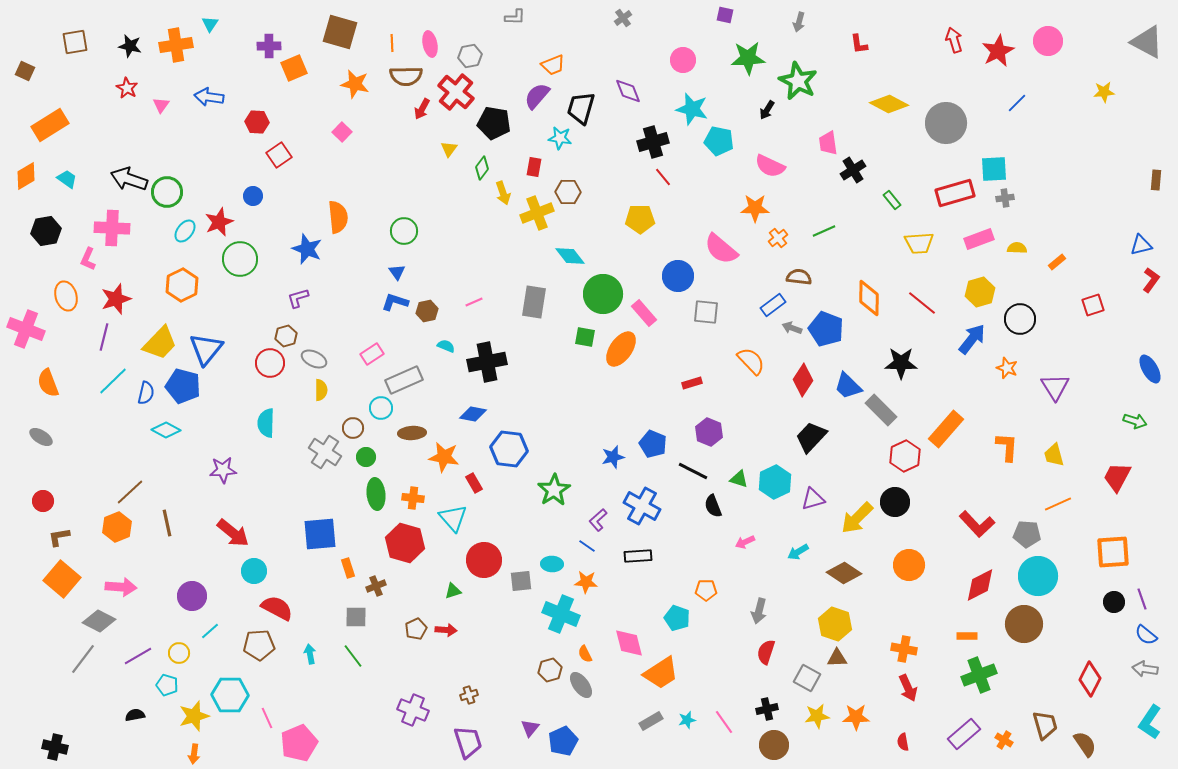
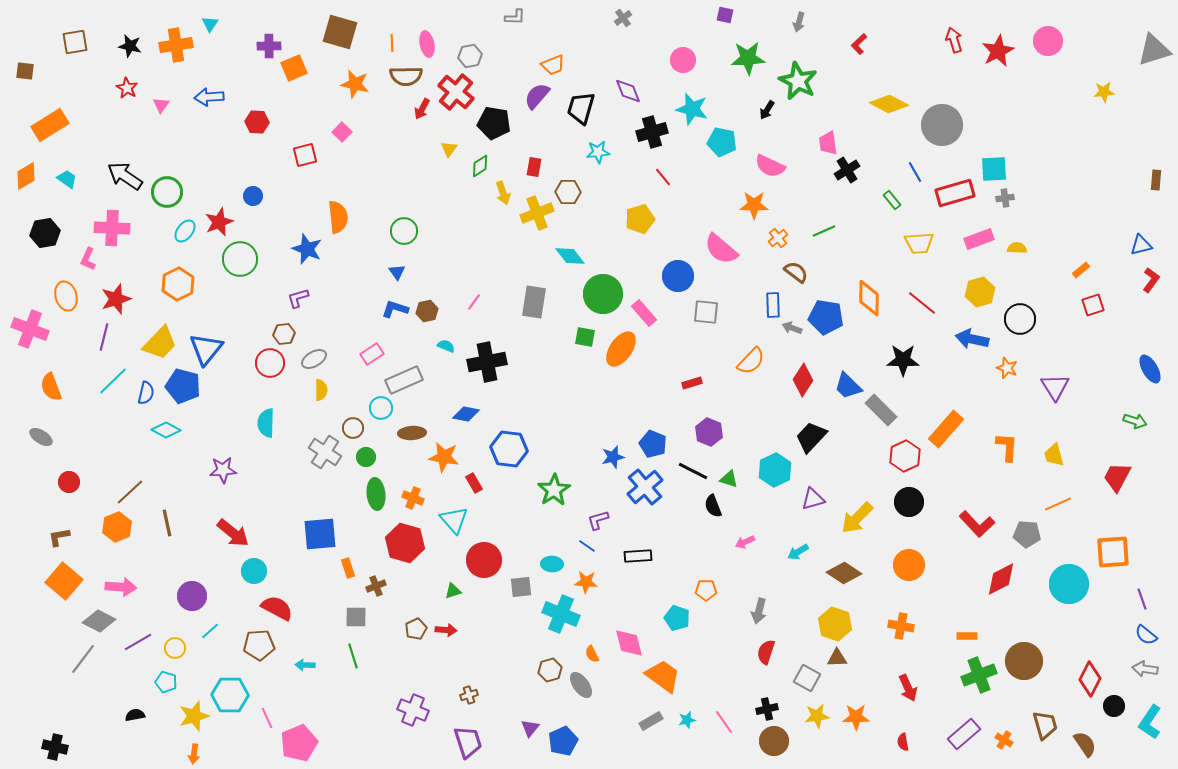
gray triangle at (1147, 42): moved 7 px right, 8 px down; rotated 45 degrees counterclockwise
pink ellipse at (430, 44): moved 3 px left
red L-shape at (859, 44): rotated 55 degrees clockwise
brown square at (25, 71): rotated 18 degrees counterclockwise
blue arrow at (209, 97): rotated 12 degrees counterclockwise
blue line at (1017, 103): moved 102 px left, 69 px down; rotated 75 degrees counterclockwise
gray circle at (946, 123): moved 4 px left, 2 px down
cyan star at (560, 138): moved 38 px right, 14 px down; rotated 15 degrees counterclockwise
cyan pentagon at (719, 141): moved 3 px right, 1 px down
black cross at (653, 142): moved 1 px left, 10 px up
red square at (279, 155): moved 26 px right; rotated 20 degrees clockwise
green diamond at (482, 168): moved 2 px left, 2 px up; rotated 20 degrees clockwise
black cross at (853, 170): moved 6 px left
black arrow at (129, 179): moved 4 px left, 3 px up; rotated 15 degrees clockwise
orange star at (755, 208): moved 1 px left, 3 px up
yellow pentagon at (640, 219): rotated 16 degrees counterclockwise
black hexagon at (46, 231): moved 1 px left, 2 px down
orange rectangle at (1057, 262): moved 24 px right, 8 px down
brown semicircle at (799, 277): moved 3 px left, 5 px up; rotated 30 degrees clockwise
orange hexagon at (182, 285): moved 4 px left, 1 px up
blue L-shape at (395, 302): moved 7 px down
pink line at (474, 302): rotated 30 degrees counterclockwise
blue rectangle at (773, 305): rotated 55 degrees counterclockwise
pink cross at (26, 329): moved 4 px right
blue pentagon at (826, 329): moved 12 px up; rotated 12 degrees counterclockwise
brown hexagon at (286, 336): moved 2 px left, 2 px up; rotated 10 degrees clockwise
blue arrow at (972, 339): rotated 116 degrees counterclockwise
gray ellipse at (314, 359): rotated 55 degrees counterclockwise
orange semicircle at (751, 361): rotated 88 degrees clockwise
black star at (901, 363): moved 2 px right, 3 px up
orange semicircle at (48, 383): moved 3 px right, 4 px down
blue diamond at (473, 414): moved 7 px left
green triangle at (739, 479): moved 10 px left
cyan hexagon at (775, 482): moved 12 px up
orange cross at (413, 498): rotated 15 degrees clockwise
red circle at (43, 501): moved 26 px right, 19 px up
black circle at (895, 502): moved 14 px right
blue cross at (642, 506): moved 3 px right, 19 px up; rotated 21 degrees clockwise
cyan triangle at (453, 518): moved 1 px right, 2 px down
purple L-shape at (598, 520): rotated 25 degrees clockwise
cyan circle at (1038, 576): moved 31 px right, 8 px down
orange square at (62, 579): moved 2 px right, 2 px down
gray square at (521, 581): moved 6 px down
red diamond at (980, 585): moved 21 px right, 6 px up
black circle at (1114, 602): moved 104 px down
brown circle at (1024, 624): moved 37 px down
orange cross at (904, 649): moved 3 px left, 23 px up
yellow circle at (179, 653): moved 4 px left, 5 px up
cyan arrow at (310, 654): moved 5 px left, 11 px down; rotated 78 degrees counterclockwise
orange semicircle at (585, 654): moved 7 px right
purple line at (138, 656): moved 14 px up
green line at (353, 656): rotated 20 degrees clockwise
orange trapezoid at (661, 673): moved 2 px right, 3 px down; rotated 111 degrees counterclockwise
cyan pentagon at (167, 685): moved 1 px left, 3 px up
brown circle at (774, 745): moved 4 px up
